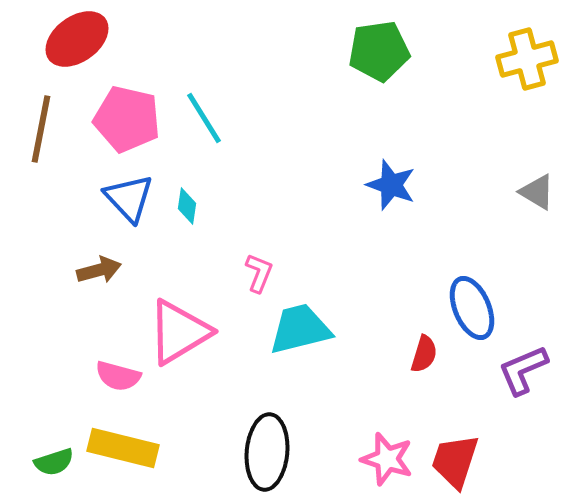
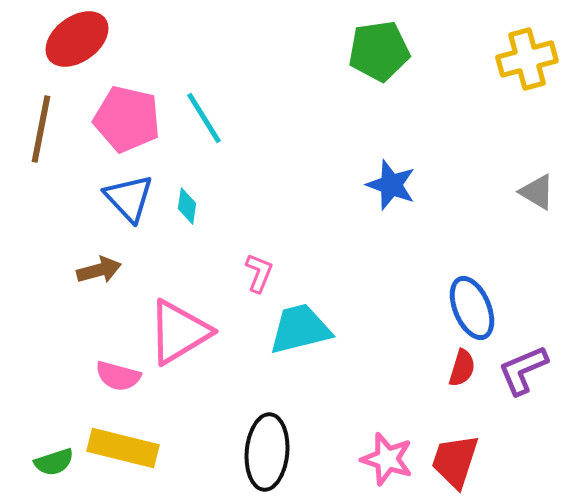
red semicircle: moved 38 px right, 14 px down
